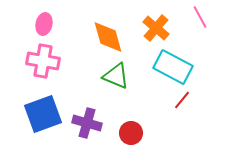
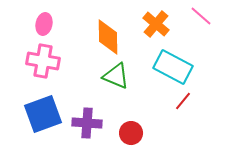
pink line: moved 1 px right, 1 px up; rotated 20 degrees counterclockwise
orange cross: moved 4 px up
orange diamond: rotated 15 degrees clockwise
red line: moved 1 px right, 1 px down
purple cross: rotated 12 degrees counterclockwise
